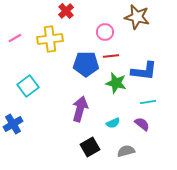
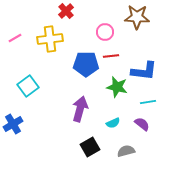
brown star: rotated 10 degrees counterclockwise
green star: moved 1 px right, 4 px down
